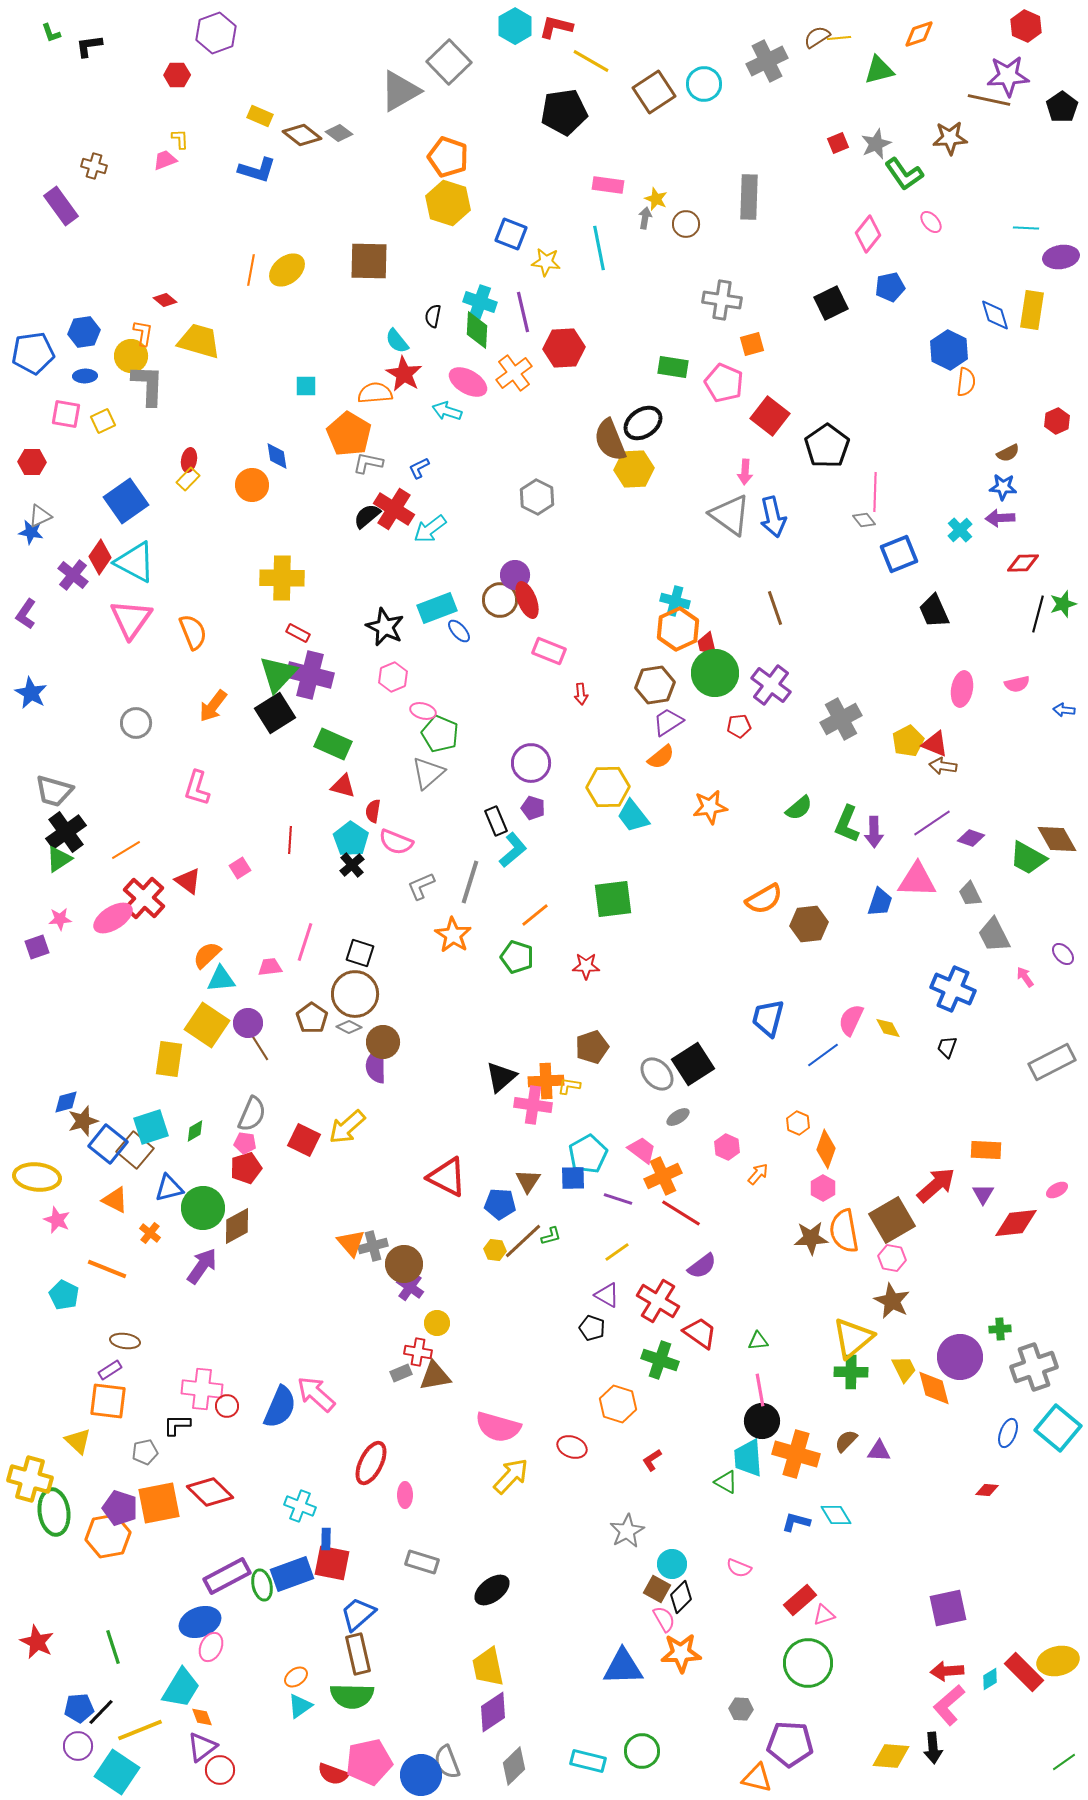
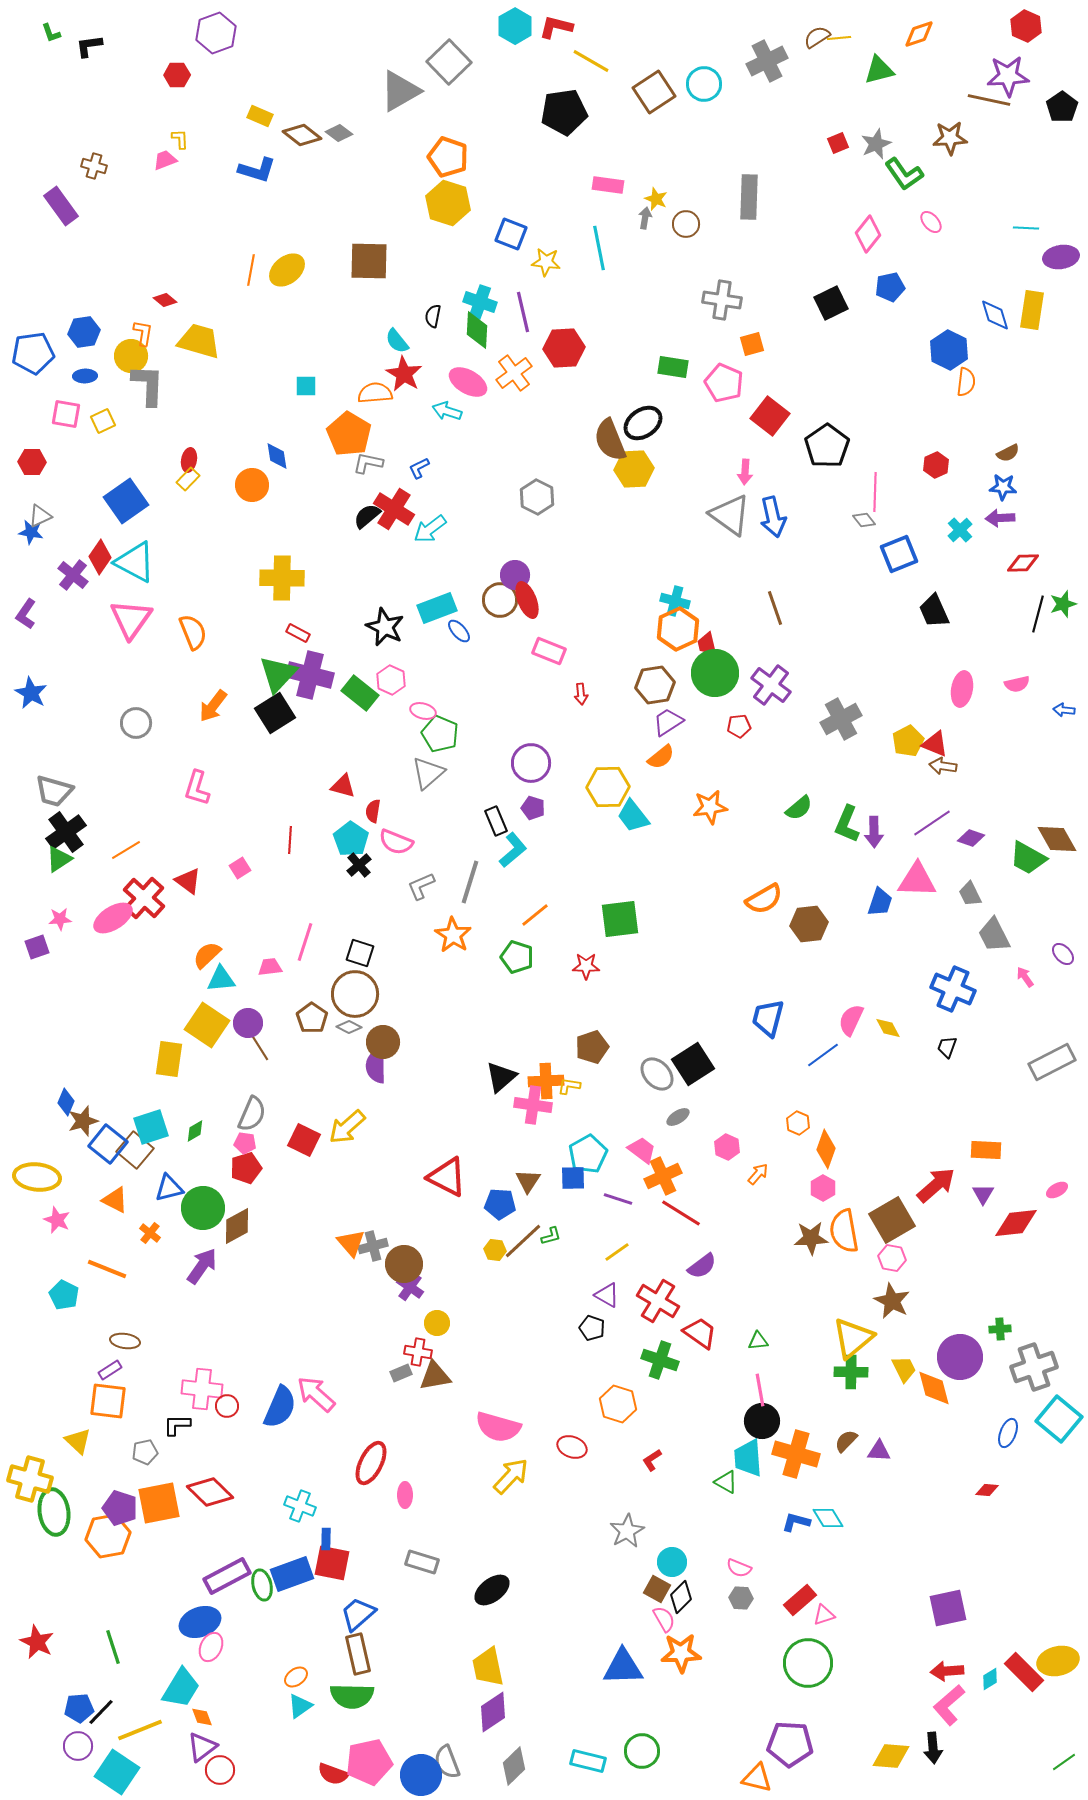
red hexagon at (1057, 421): moved 121 px left, 44 px down
pink hexagon at (393, 677): moved 2 px left, 3 px down; rotated 12 degrees counterclockwise
green rectangle at (333, 744): moved 27 px right, 51 px up; rotated 15 degrees clockwise
black cross at (352, 865): moved 7 px right
green square at (613, 899): moved 7 px right, 20 px down
blue diamond at (66, 1102): rotated 52 degrees counterclockwise
cyan square at (1058, 1428): moved 1 px right, 9 px up
cyan diamond at (836, 1515): moved 8 px left, 3 px down
cyan circle at (672, 1564): moved 2 px up
gray hexagon at (741, 1709): moved 111 px up
